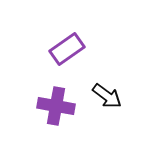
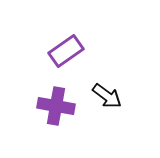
purple rectangle: moved 1 px left, 2 px down
